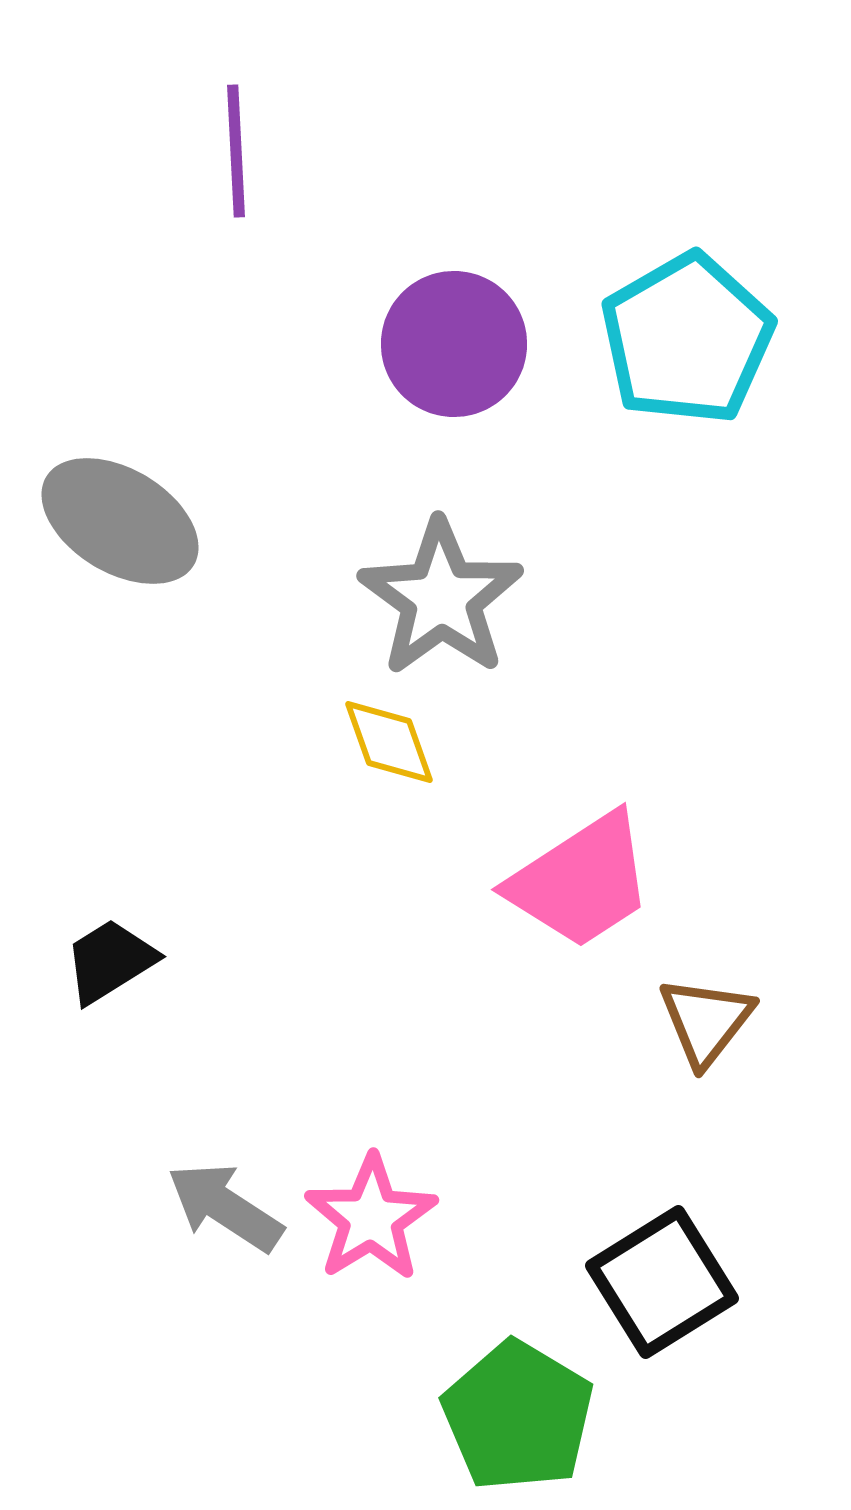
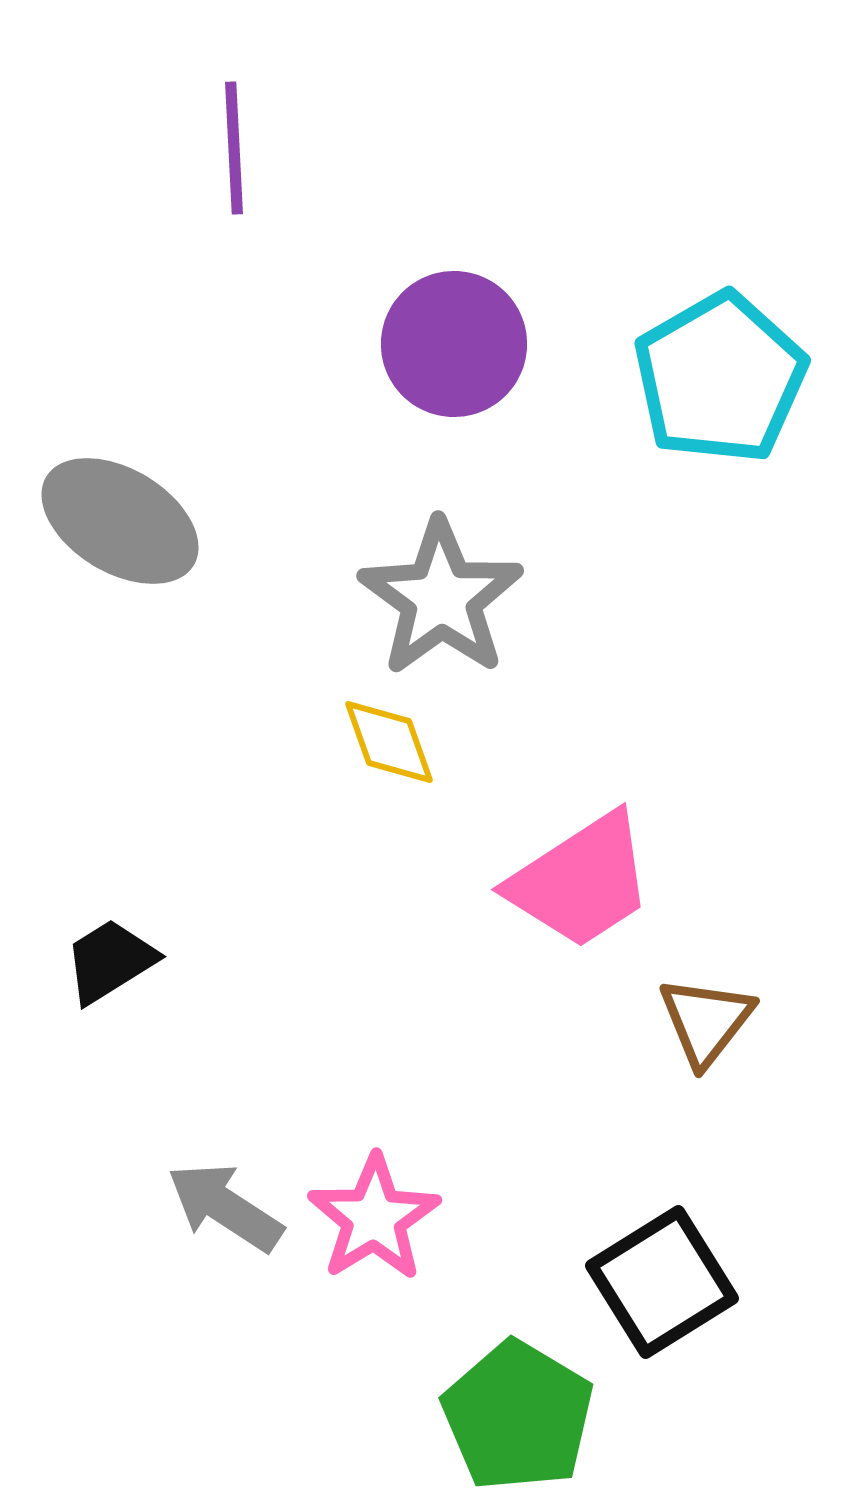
purple line: moved 2 px left, 3 px up
cyan pentagon: moved 33 px right, 39 px down
pink star: moved 3 px right
